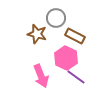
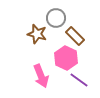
brown rectangle: rotated 18 degrees clockwise
purple line: moved 3 px right, 3 px down
